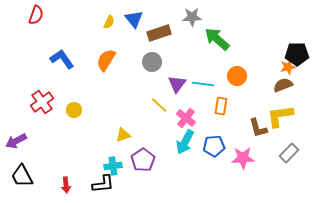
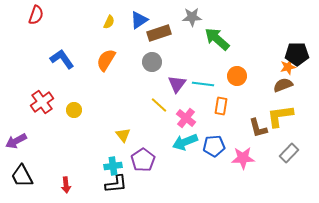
blue triangle: moved 5 px right, 1 px down; rotated 36 degrees clockwise
yellow triangle: rotated 49 degrees counterclockwise
cyan arrow: rotated 40 degrees clockwise
black L-shape: moved 13 px right
